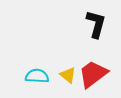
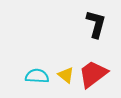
yellow triangle: moved 2 px left
